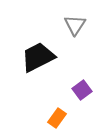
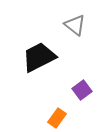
gray triangle: rotated 25 degrees counterclockwise
black trapezoid: moved 1 px right
